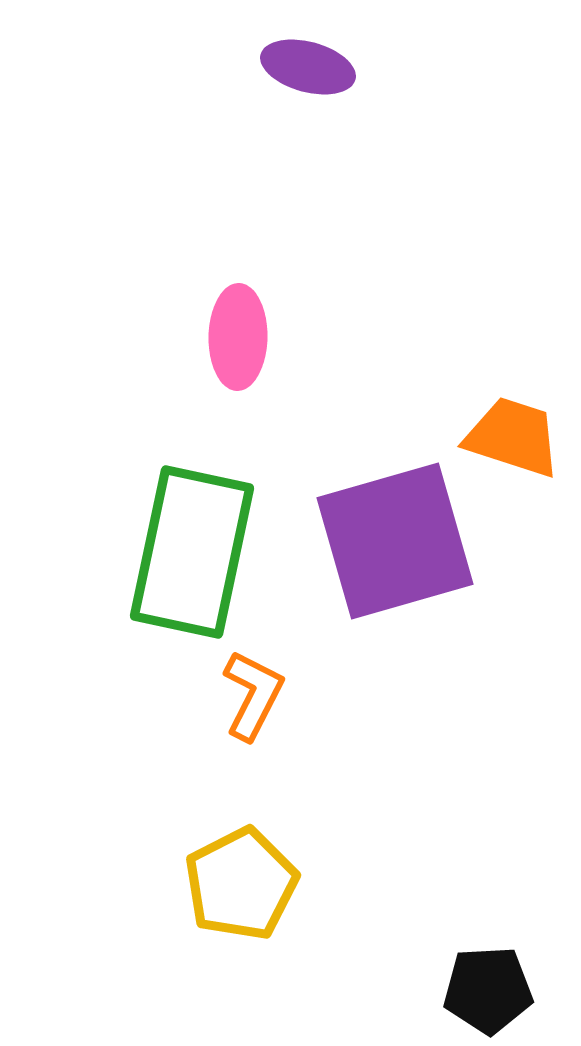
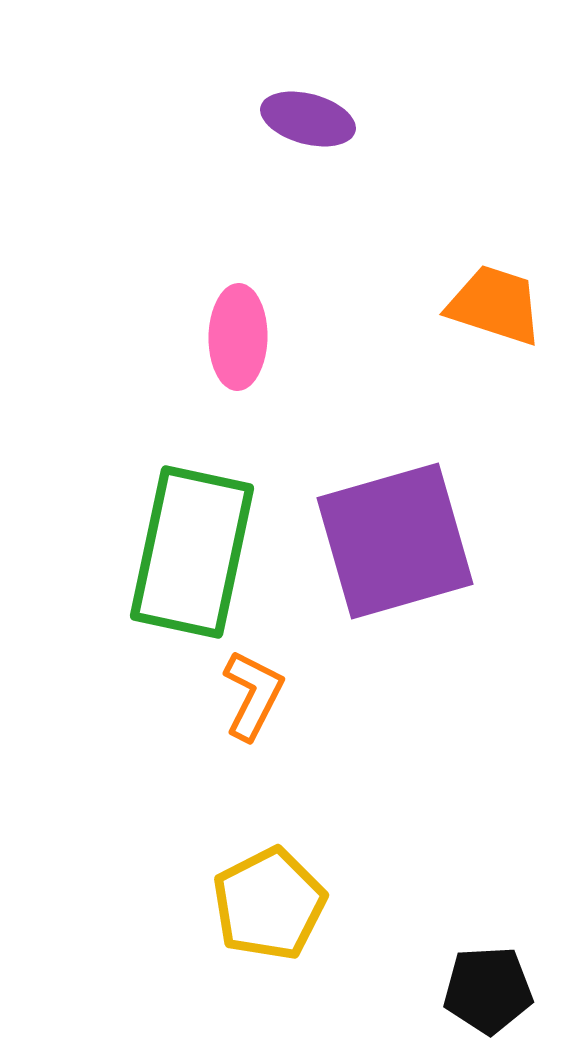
purple ellipse: moved 52 px down
orange trapezoid: moved 18 px left, 132 px up
yellow pentagon: moved 28 px right, 20 px down
